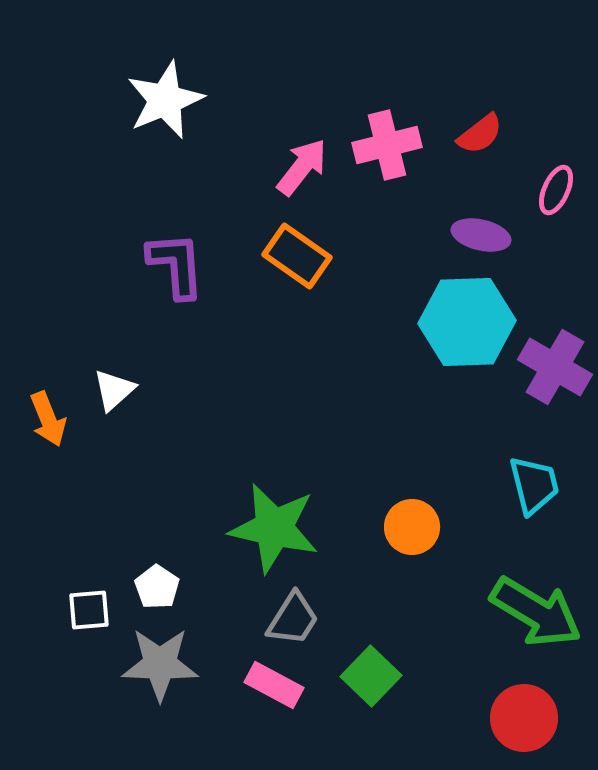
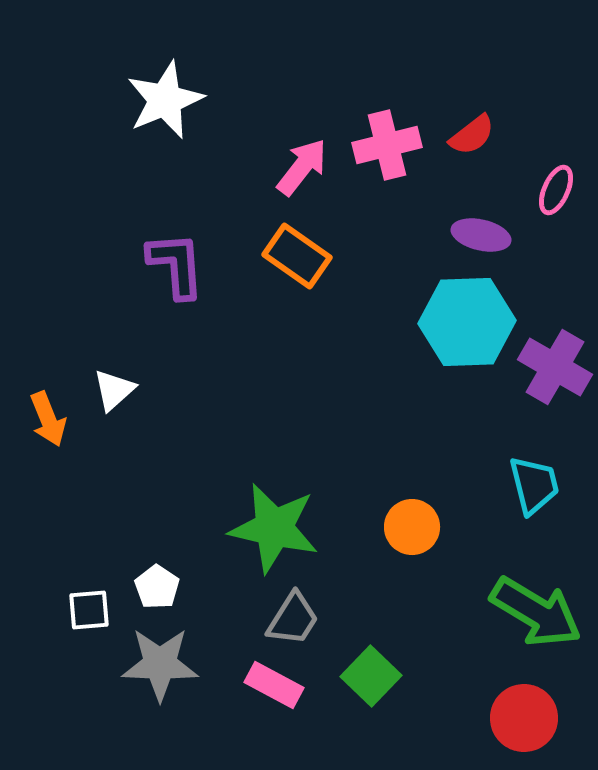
red semicircle: moved 8 px left, 1 px down
